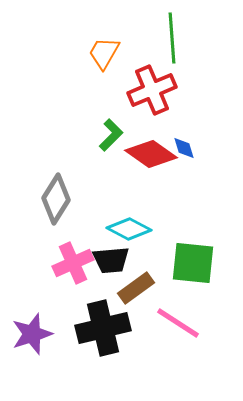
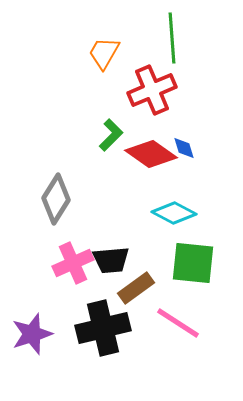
cyan diamond: moved 45 px right, 16 px up
